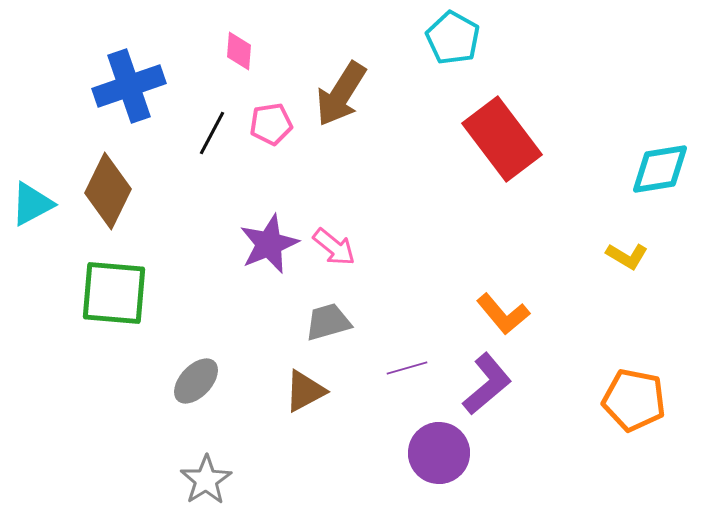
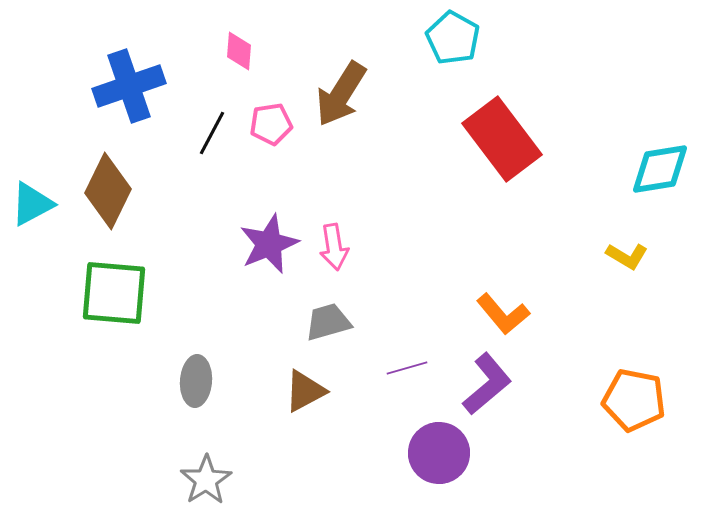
pink arrow: rotated 42 degrees clockwise
gray ellipse: rotated 39 degrees counterclockwise
